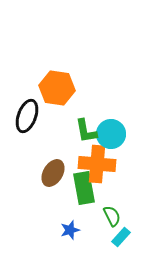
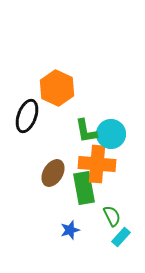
orange hexagon: rotated 16 degrees clockwise
